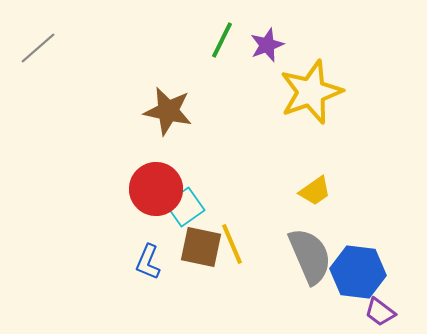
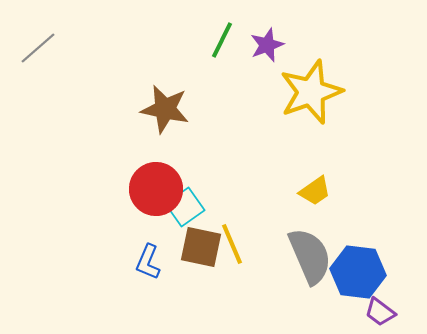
brown star: moved 3 px left, 2 px up
